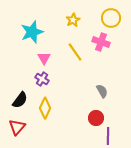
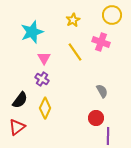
yellow circle: moved 1 px right, 3 px up
red triangle: rotated 12 degrees clockwise
